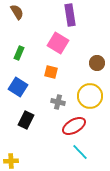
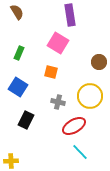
brown circle: moved 2 px right, 1 px up
